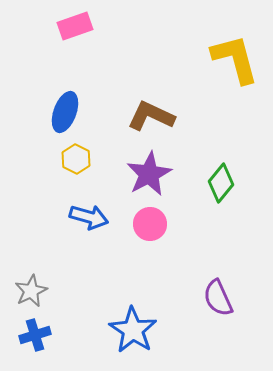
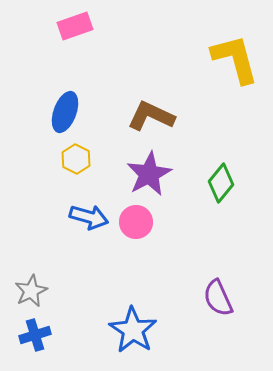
pink circle: moved 14 px left, 2 px up
